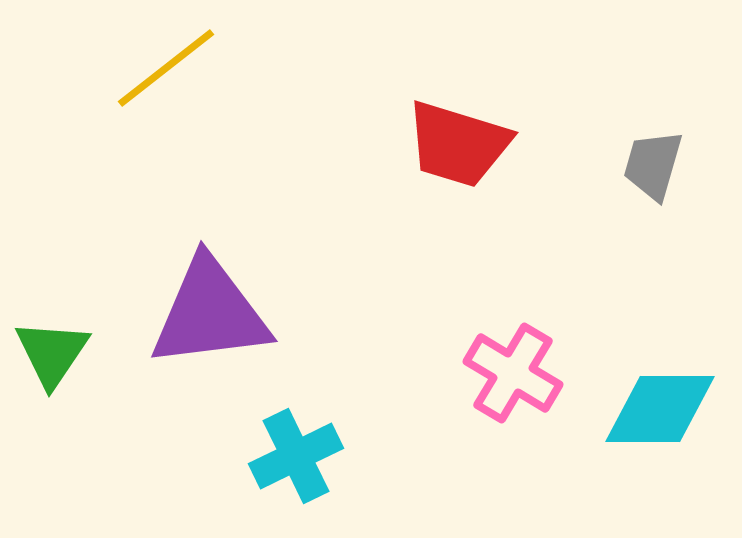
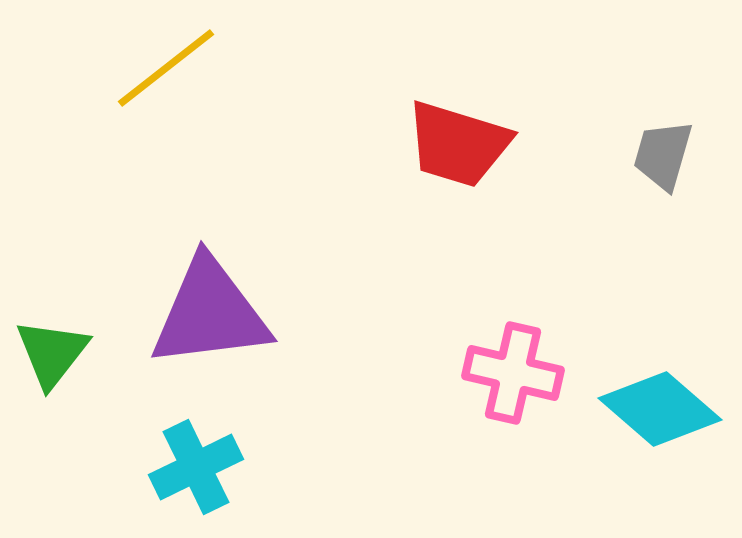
gray trapezoid: moved 10 px right, 10 px up
green triangle: rotated 4 degrees clockwise
pink cross: rotated 18 degrees counterclockwise
cyan diamond: rotated 41 degrees clockwise
cyan cross: moved 100 px left, 11 px down
